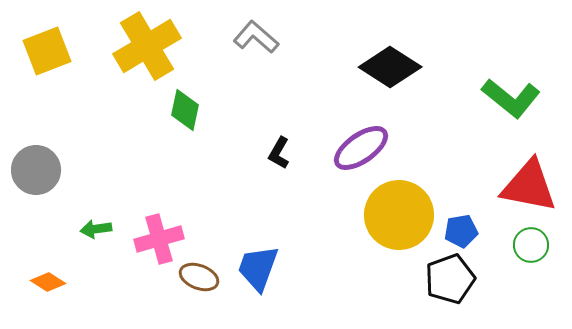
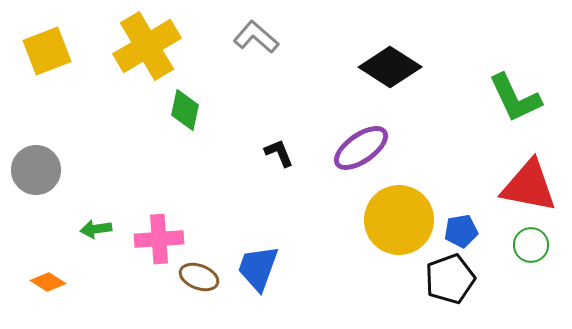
green L-shape: moved 4 px right; rotated 26 degrees clockwise
black L-shape: rotated 128 degrees clockwise
yellow circle: moved 5 px down
pink cross: rotated 12 degrees clockwise
